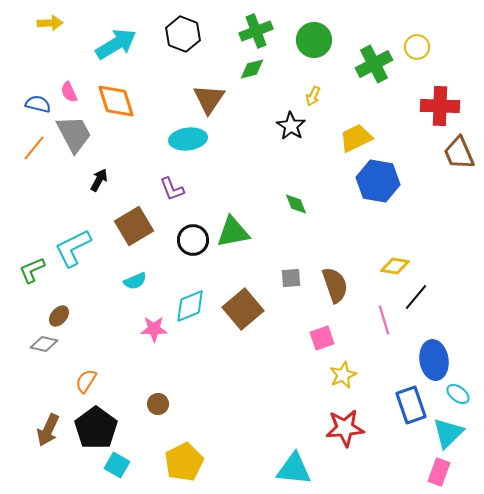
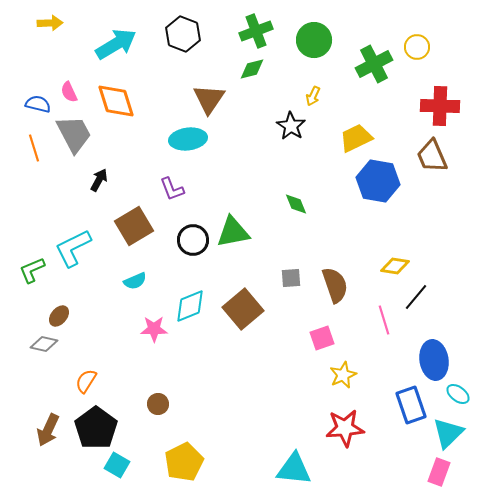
orange line at (34, 148): rotated 56 degrees counterclockwise
brown trapezoid at (459, 153): moved 27 px left, 3 px down
